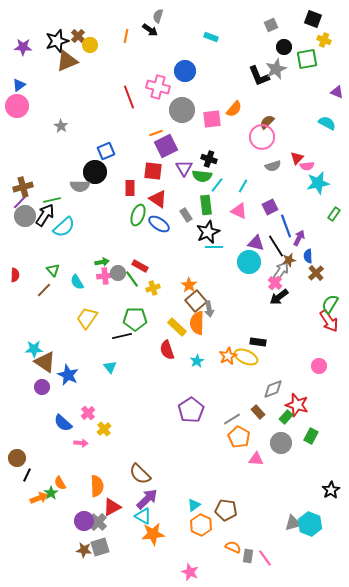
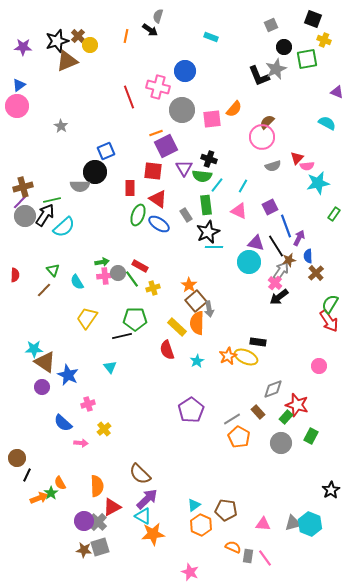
pink cross at (88, 413): moved 9 px up; rotated 24 degrees clockwise
pink triangle at (256, 459): moved 7 px right, 65 px down
